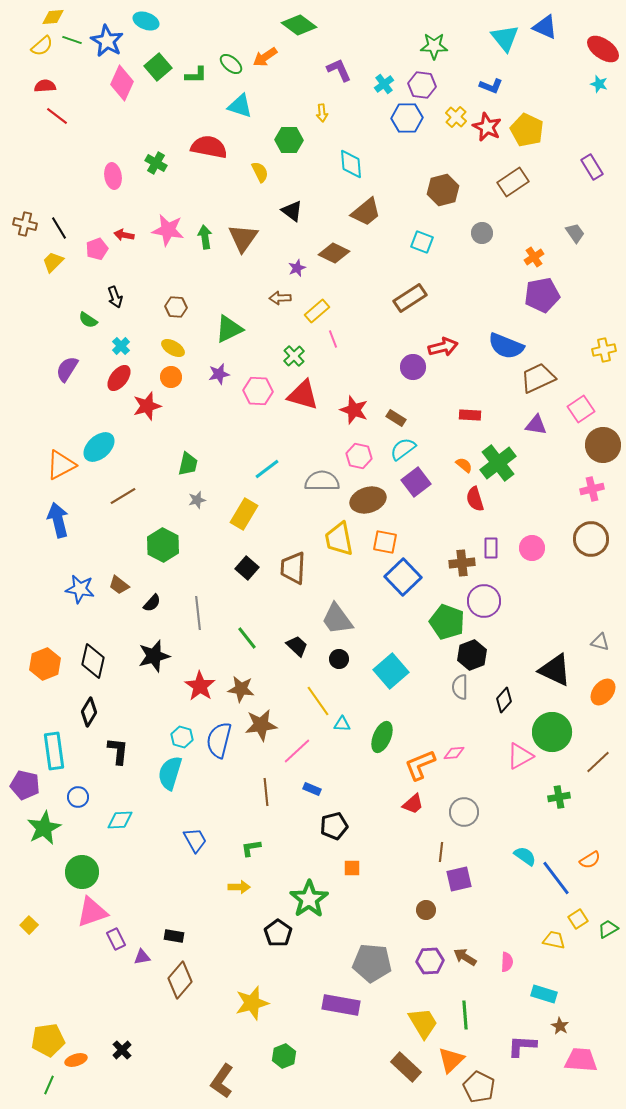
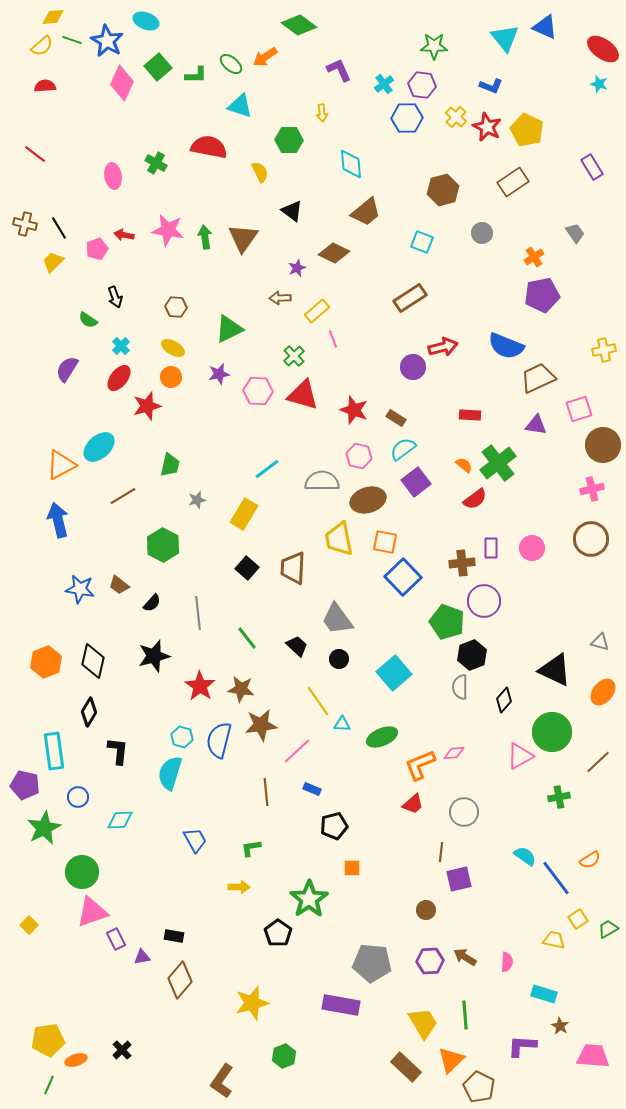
red line at (57, 116): moved 22 px left, 38 px down
pink square at (581, 409): moved 2 px left; rotated 16 degrees clockwise
green trapezoid at (188, 464): moved 18 px left, 1 px down
red semicircle at (475, 499): rotated 110 degrees counterclockwise
orange hexagon at (45, 664): moved 1 px right, 2 px up
cyan square at (391, 671): moved 3 px right, 2 px down
green ellipse at (382, 737): rotated 44 degrees clockwise
pink trapezoid at (581, 1060): moved 12 px right, 4 px up
